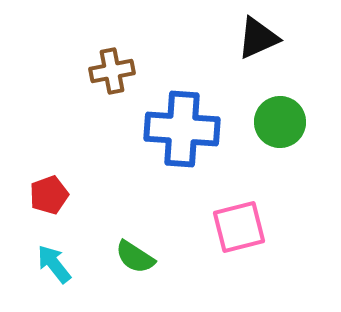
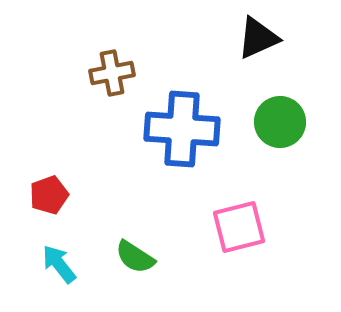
brown cross: moved 2 px down
cyan arrow: moved 5 px right
